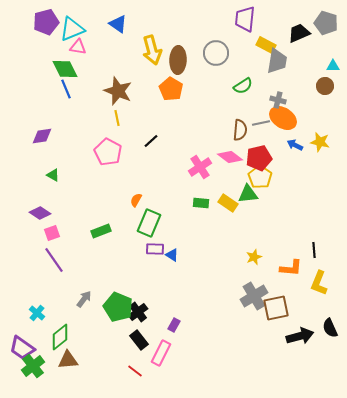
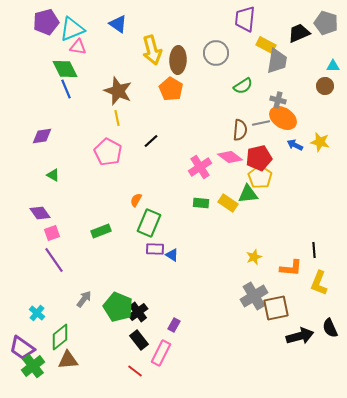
purple diamond at (40, 213): rotated 20 degrees clockwise
